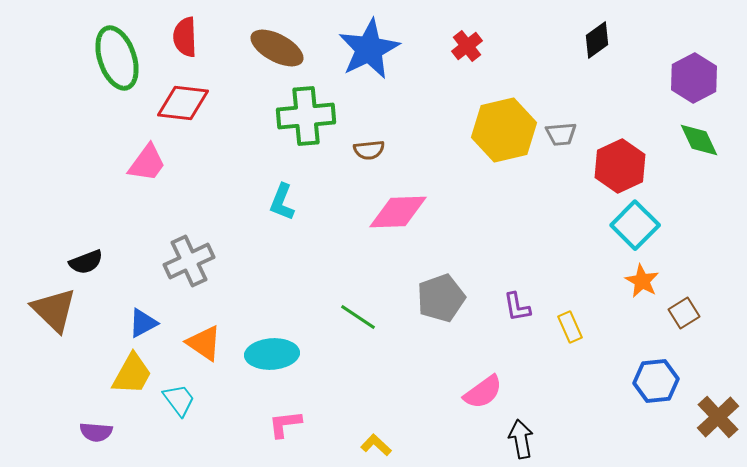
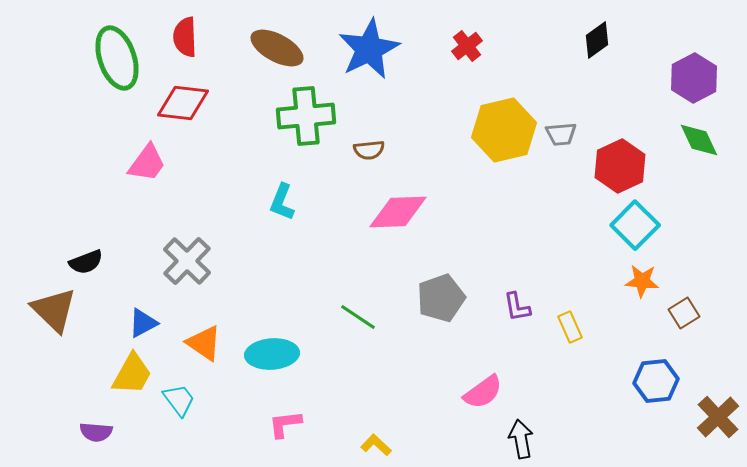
gray cross: moved 2 px left; rotated 21 degrees counterclockwise
orange star: rotated 24 degrees counterclockwise
